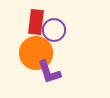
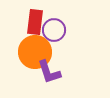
red rectangle: moved 1 px left
orange circle: moved 1 px left, 1 px up
